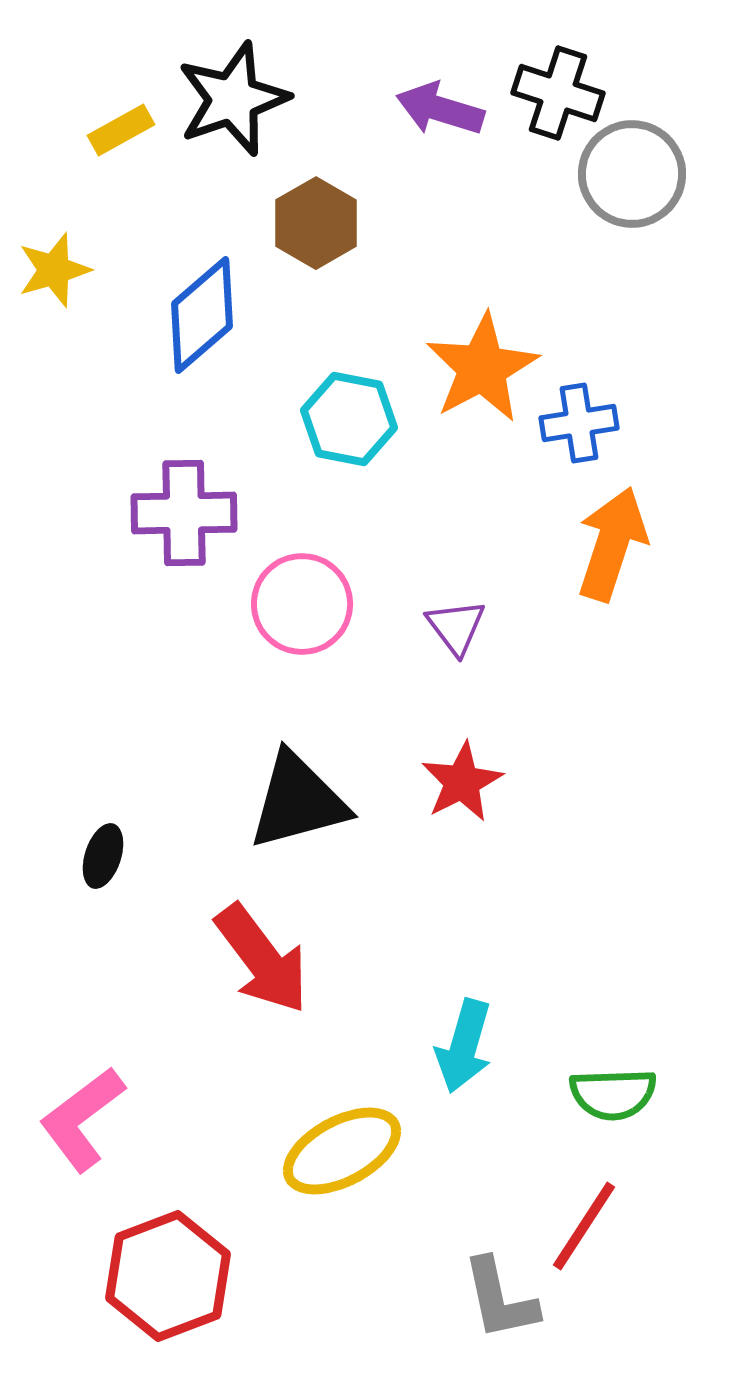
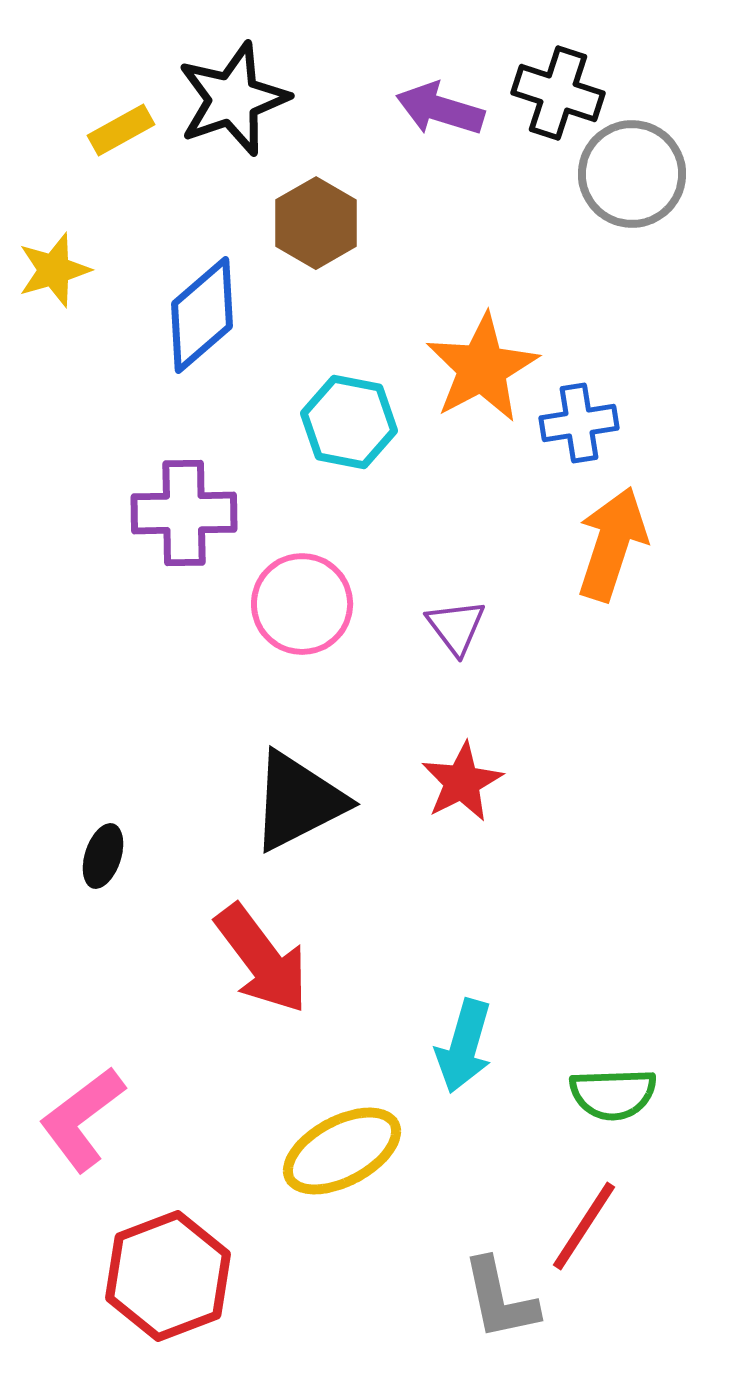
cyan hexagon: moved 3 px down
black triangle: rotated 12 degrees counterclockwise
